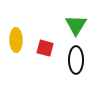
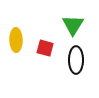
green triangle: moved 3 px left
